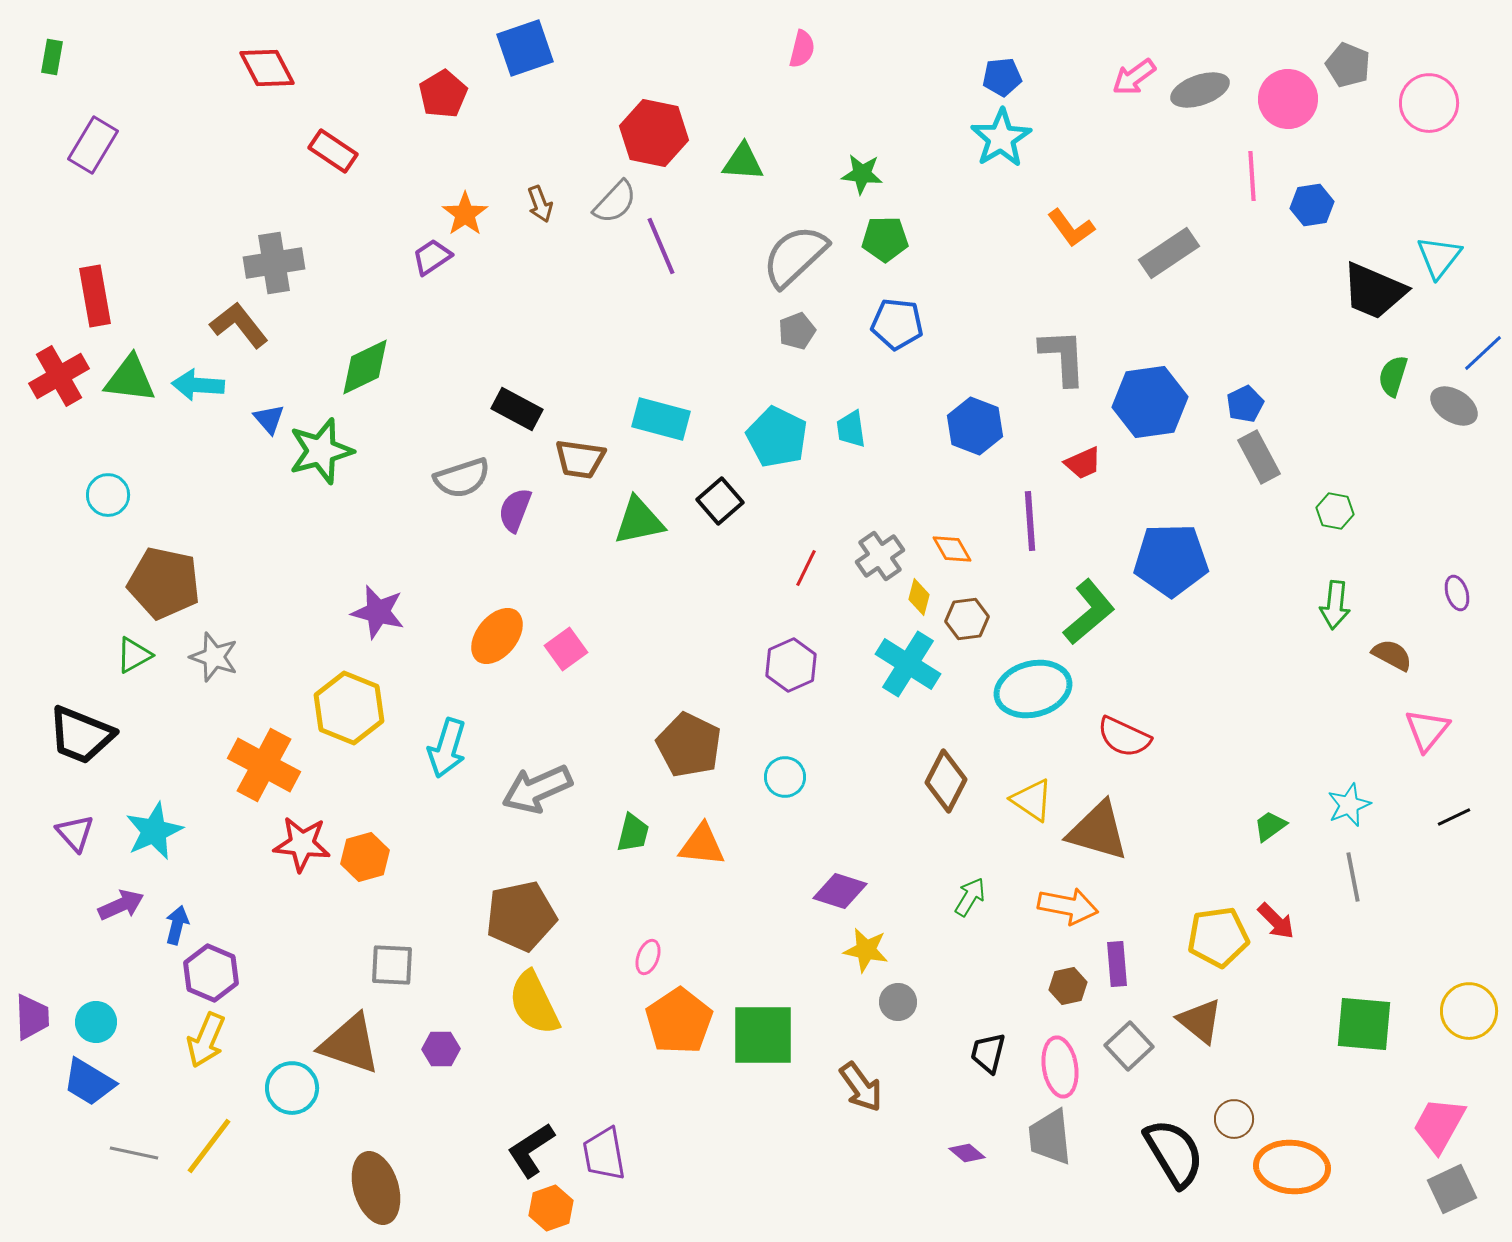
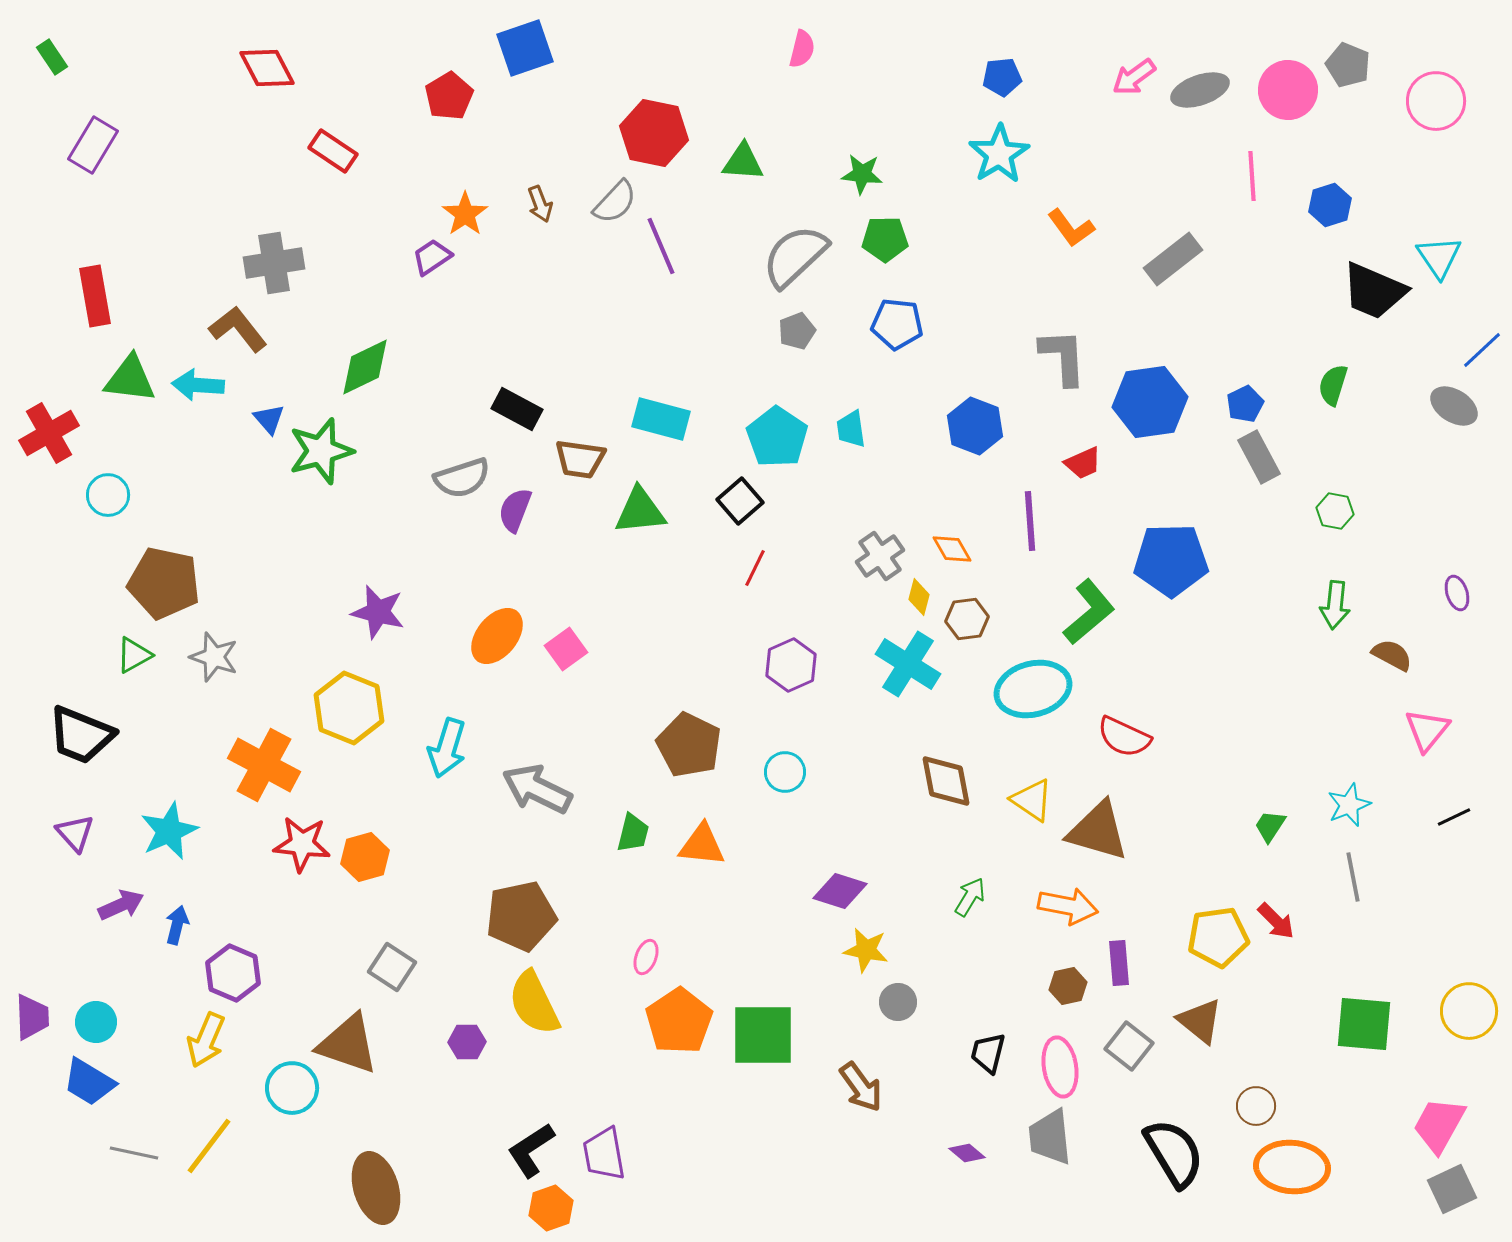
green rectangle at (52, 57): rotated 44 degrees counterclockwise
red pentagon at (443, 94): moved 6 px right, 2 px down
pink circle at (1288, 99): moved 9 px up
pink circle at (1429, 103): moved 7 px right, 2 px up
cyan star at (1001, 138): moved 2 px left, 16 px down
blue hexagon at (1312, 205): moved 18 px right; rotated 9 degrees counterclockwise
gray rectangle at (1169, 253): moved 4 px right, 6 px down; rotated 4 degrees counterclockwise
cyan triangle at (1439, 257): rotated 12 degrees counterclockwise
brown L-shape at (239, 325): moved 1 px left, 4 px down
blue line at (1483, 353): moved 1 px left, 3 px up
red cross at (59, 376): moved 10 px left, 57 px down
green semicircle at (1393, 376): moved 60 px left, 9 px down
cyan pentagon at (777, 437): rotated 8 degrees clockwise
black square at (720, 501): moved 20 px right
green triangle at (639, 521): moved 1 px right, 10 px up; rotated 6 degrees clockwise
red line at (806, 568): moved 51 px left
cyan circle at (785, 777): moved 5 px up
brown diamond at (946, 781): rotated 38 degrees counterclockwise
gray arrow at (537, 789): rotated 50 degrees clockwise
green trapezoid at (1270, 826): rotated 21 degrees counterclockwise
cyan star at (154, 831): moved 15 px right
pink ellipse at (648, 957): moved 2 px left
purple rectangle at (1117, 964): moved 2 px right, 1 px up
gray square at (392, 965): moved 2 px down; rotated 30 degrees clockwise
purple hexagon at (211, 973): moved 22 px right
brown triangle at (350, 1044): moved 2 px left
gray square at (1129, 1046): rotated 9 degrees counterclockwise
purple hexagon at (441, 1049): moved 26 px right, 7 px up
brown circle at (1234, 1119): moved 22 px right, 13 px up
